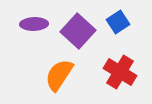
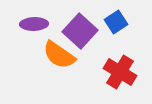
blue square: moved 2 px left
purple square: moved 2 px right
orange semicircle: moved 20 px up; rotated 88 degrees counterclockwise
